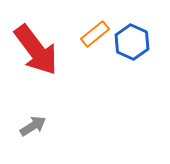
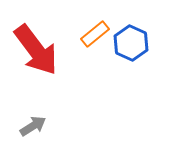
blue hexagon: moved 1 px left, 1 px down
